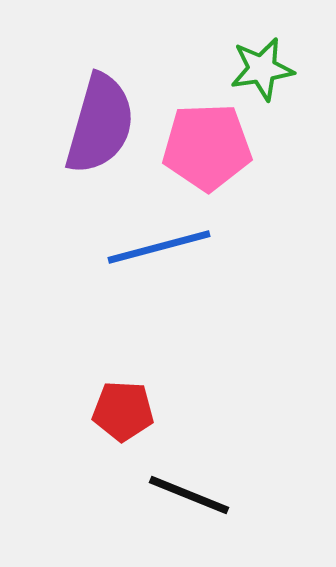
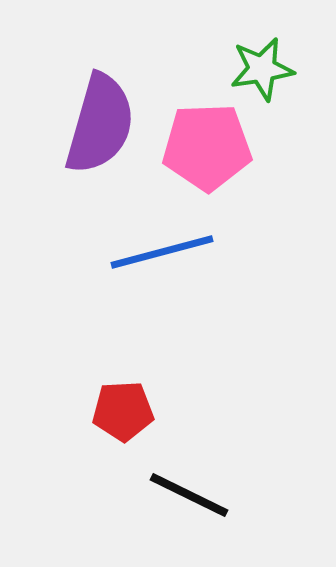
blue line: moved 3 px right, 5 px down
red pentagon: rotated 6 degrees counterclockwise
black line: rotated 4 degrees clockwise
